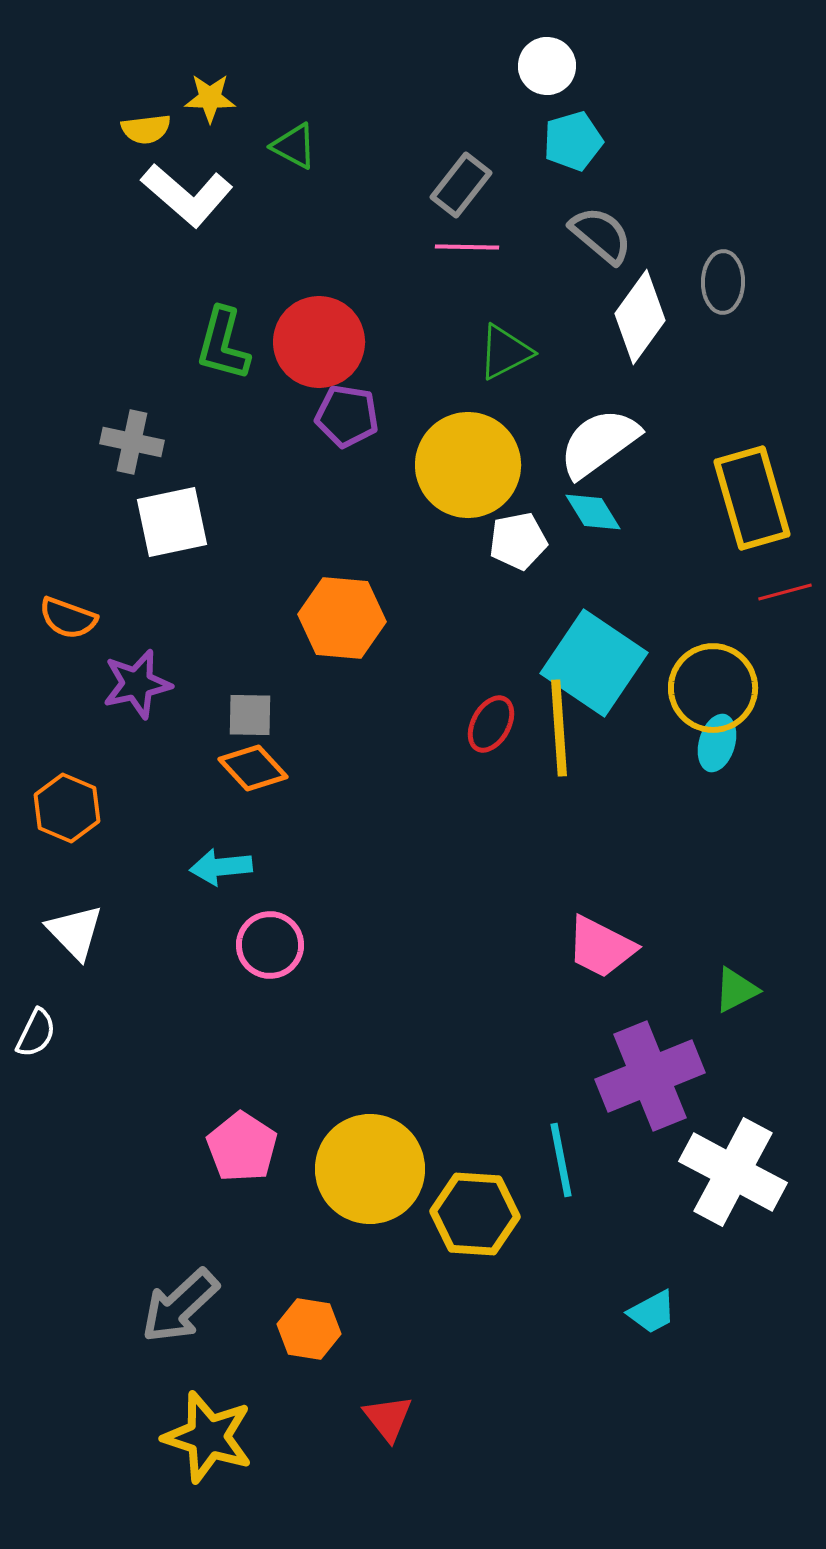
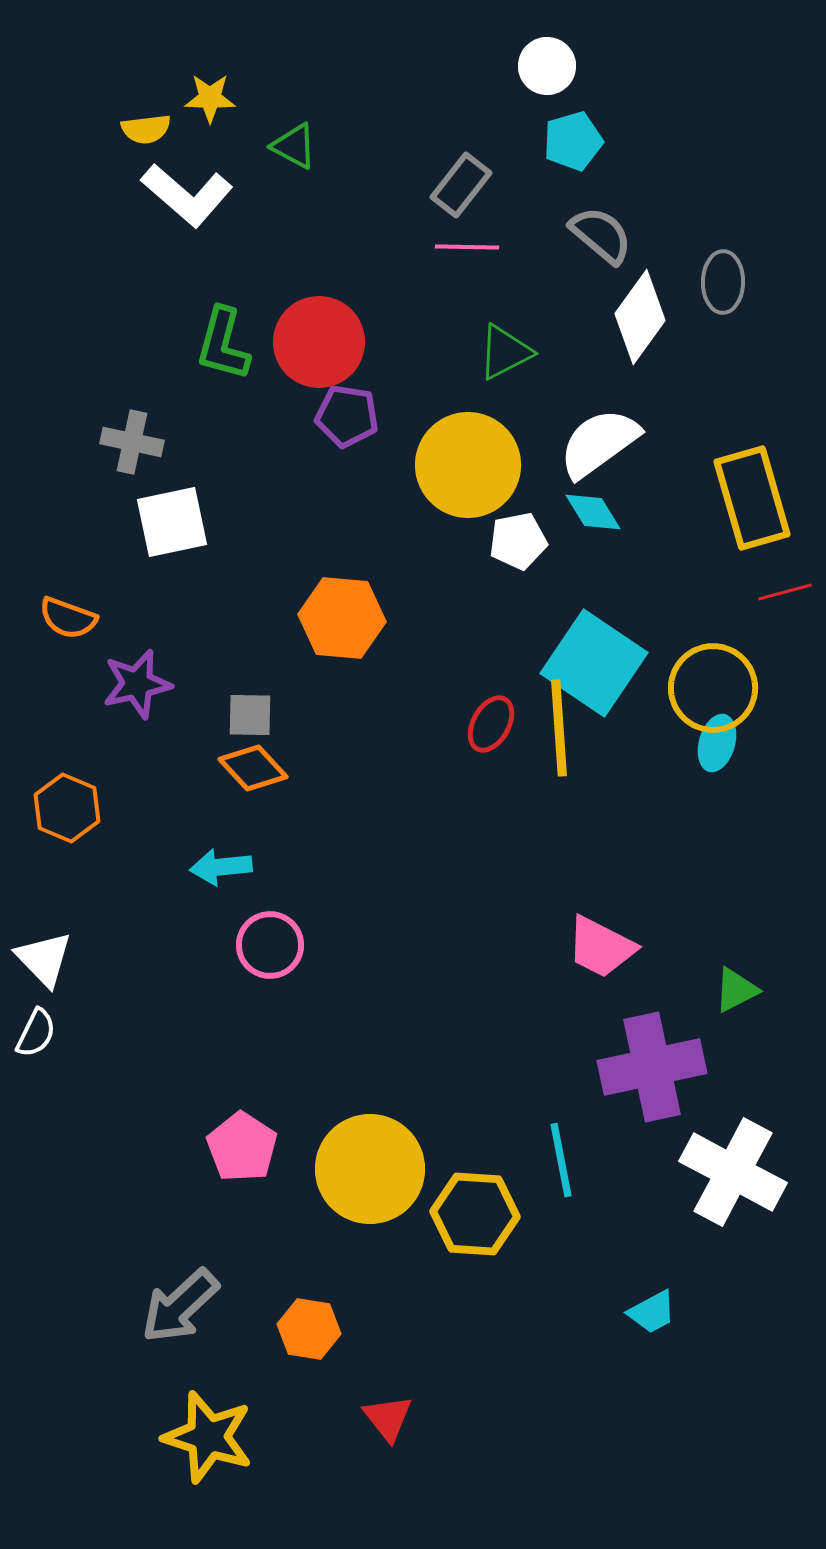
white triangle at (75, 932): moved 31 px left, 27 px down
purple cross at (650, 1076): moved 2 px right, 9 px up; rotated 10 degrees clockwise
